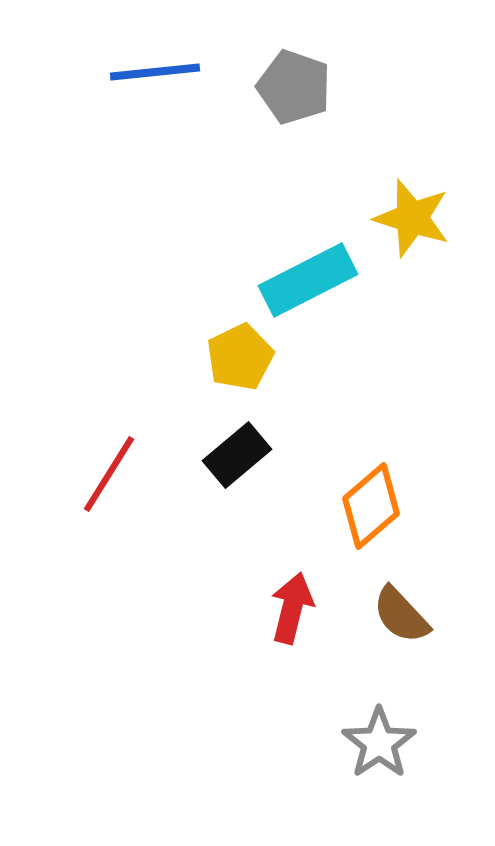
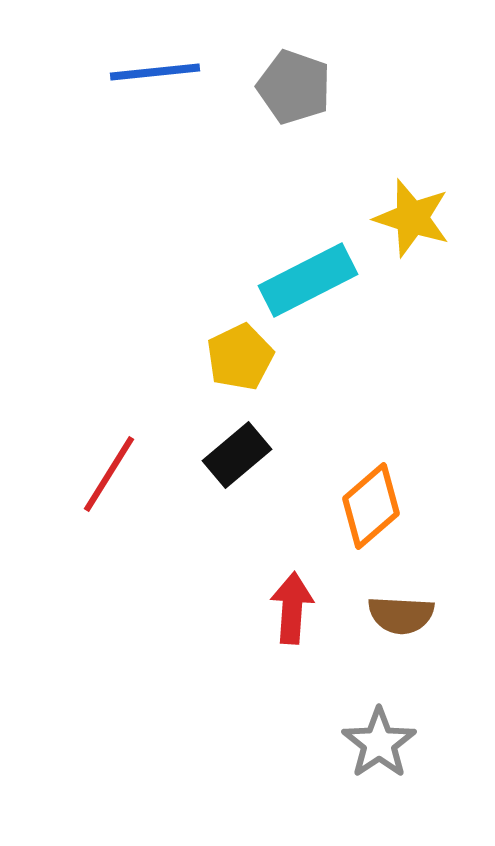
red arrow: rotated 10 degrees counterclockwise
brown semicircle: rotated 44 degrees counterclockwise
